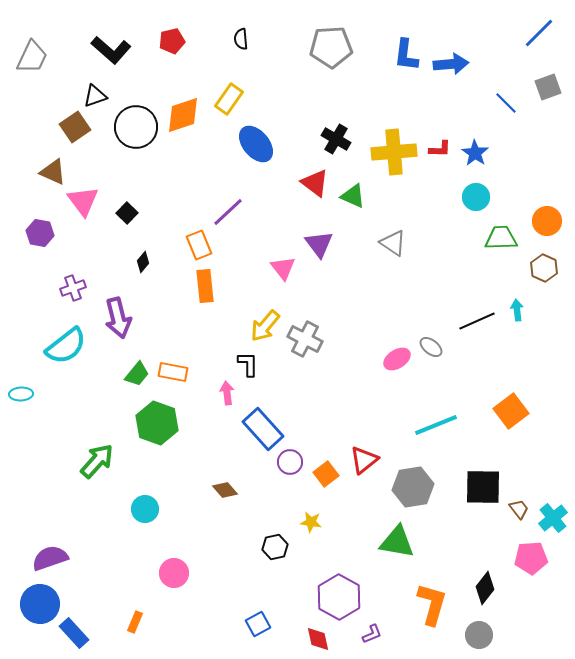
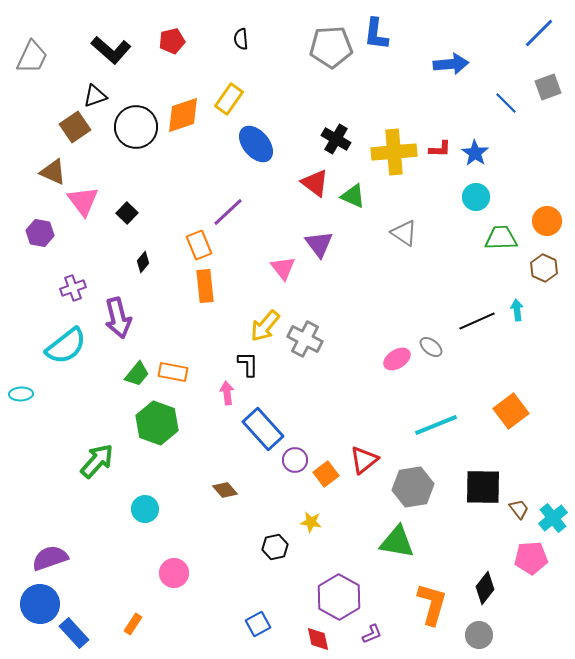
blue L-shape at (406, 55): moved 30 px left, 21 px up
gray triangle at (393, 243): moved 11 px right, 10 px up
purple circle at (290, 462): moved 5 px right, 2 px up
orange rectangle at (135, 622): moved 2 px left, 2 px down; rotated 10 degrees clockwise
